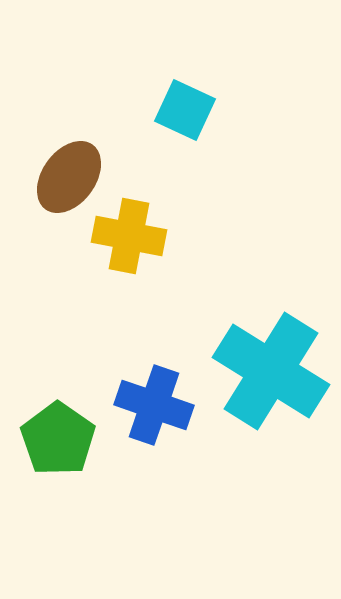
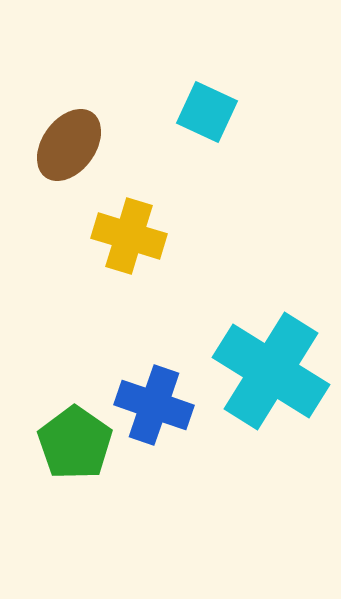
cyan square: moved 22 px right, 2 px down
brown ellipse: moved 32 px up
yellow cross: rotated 6 degrees clockwise
green pentagon: moved 17 px right, 4 px down
